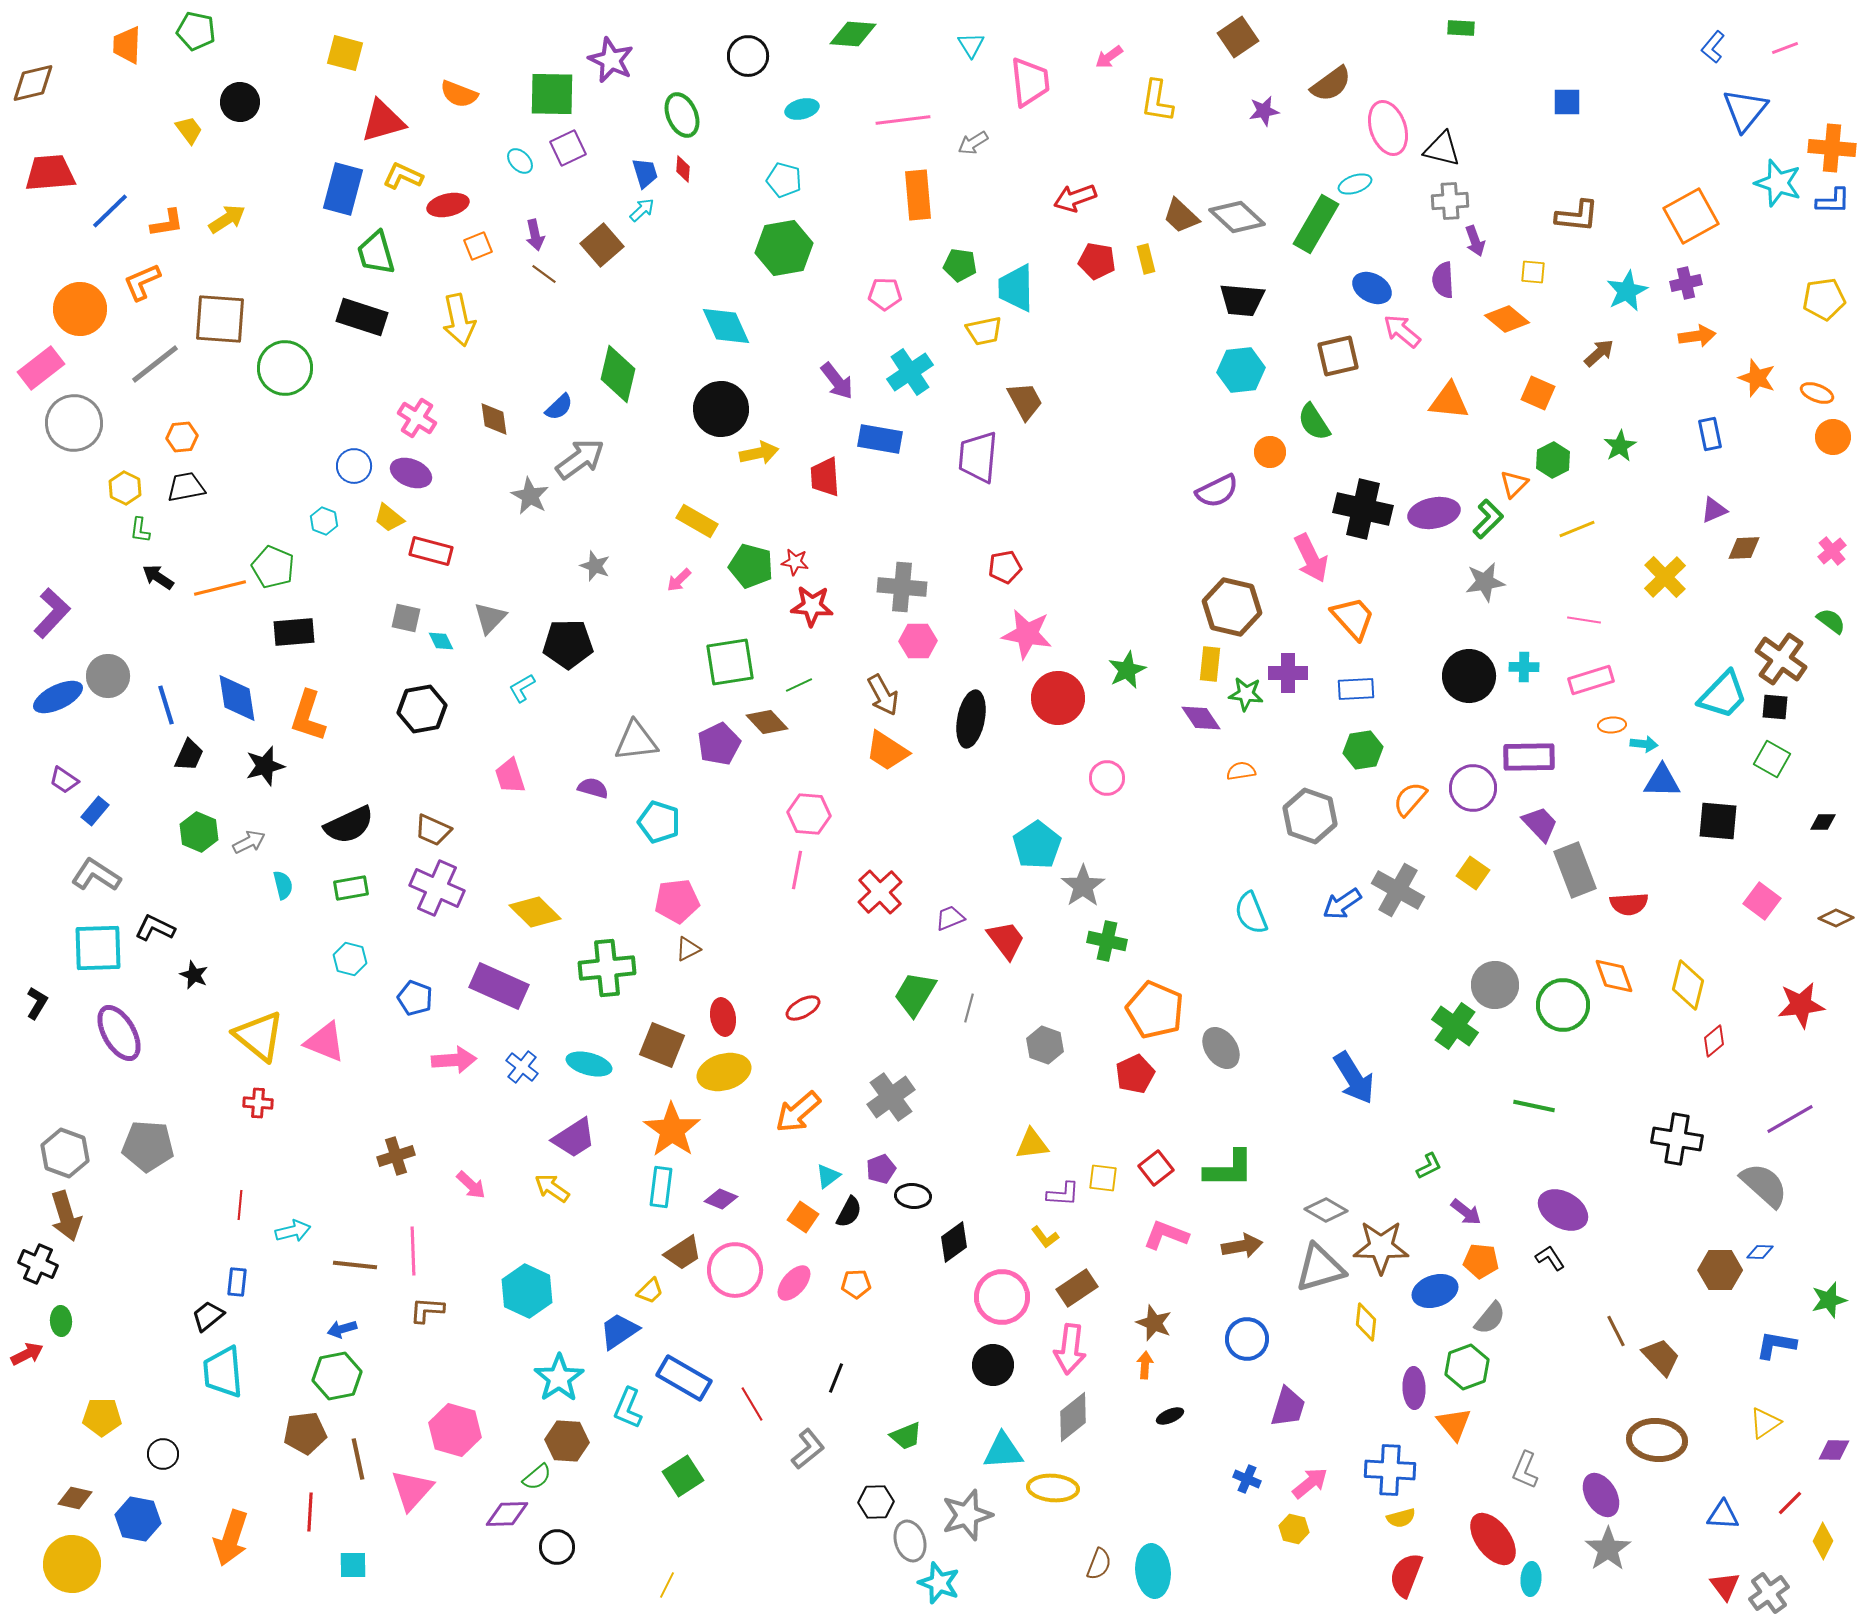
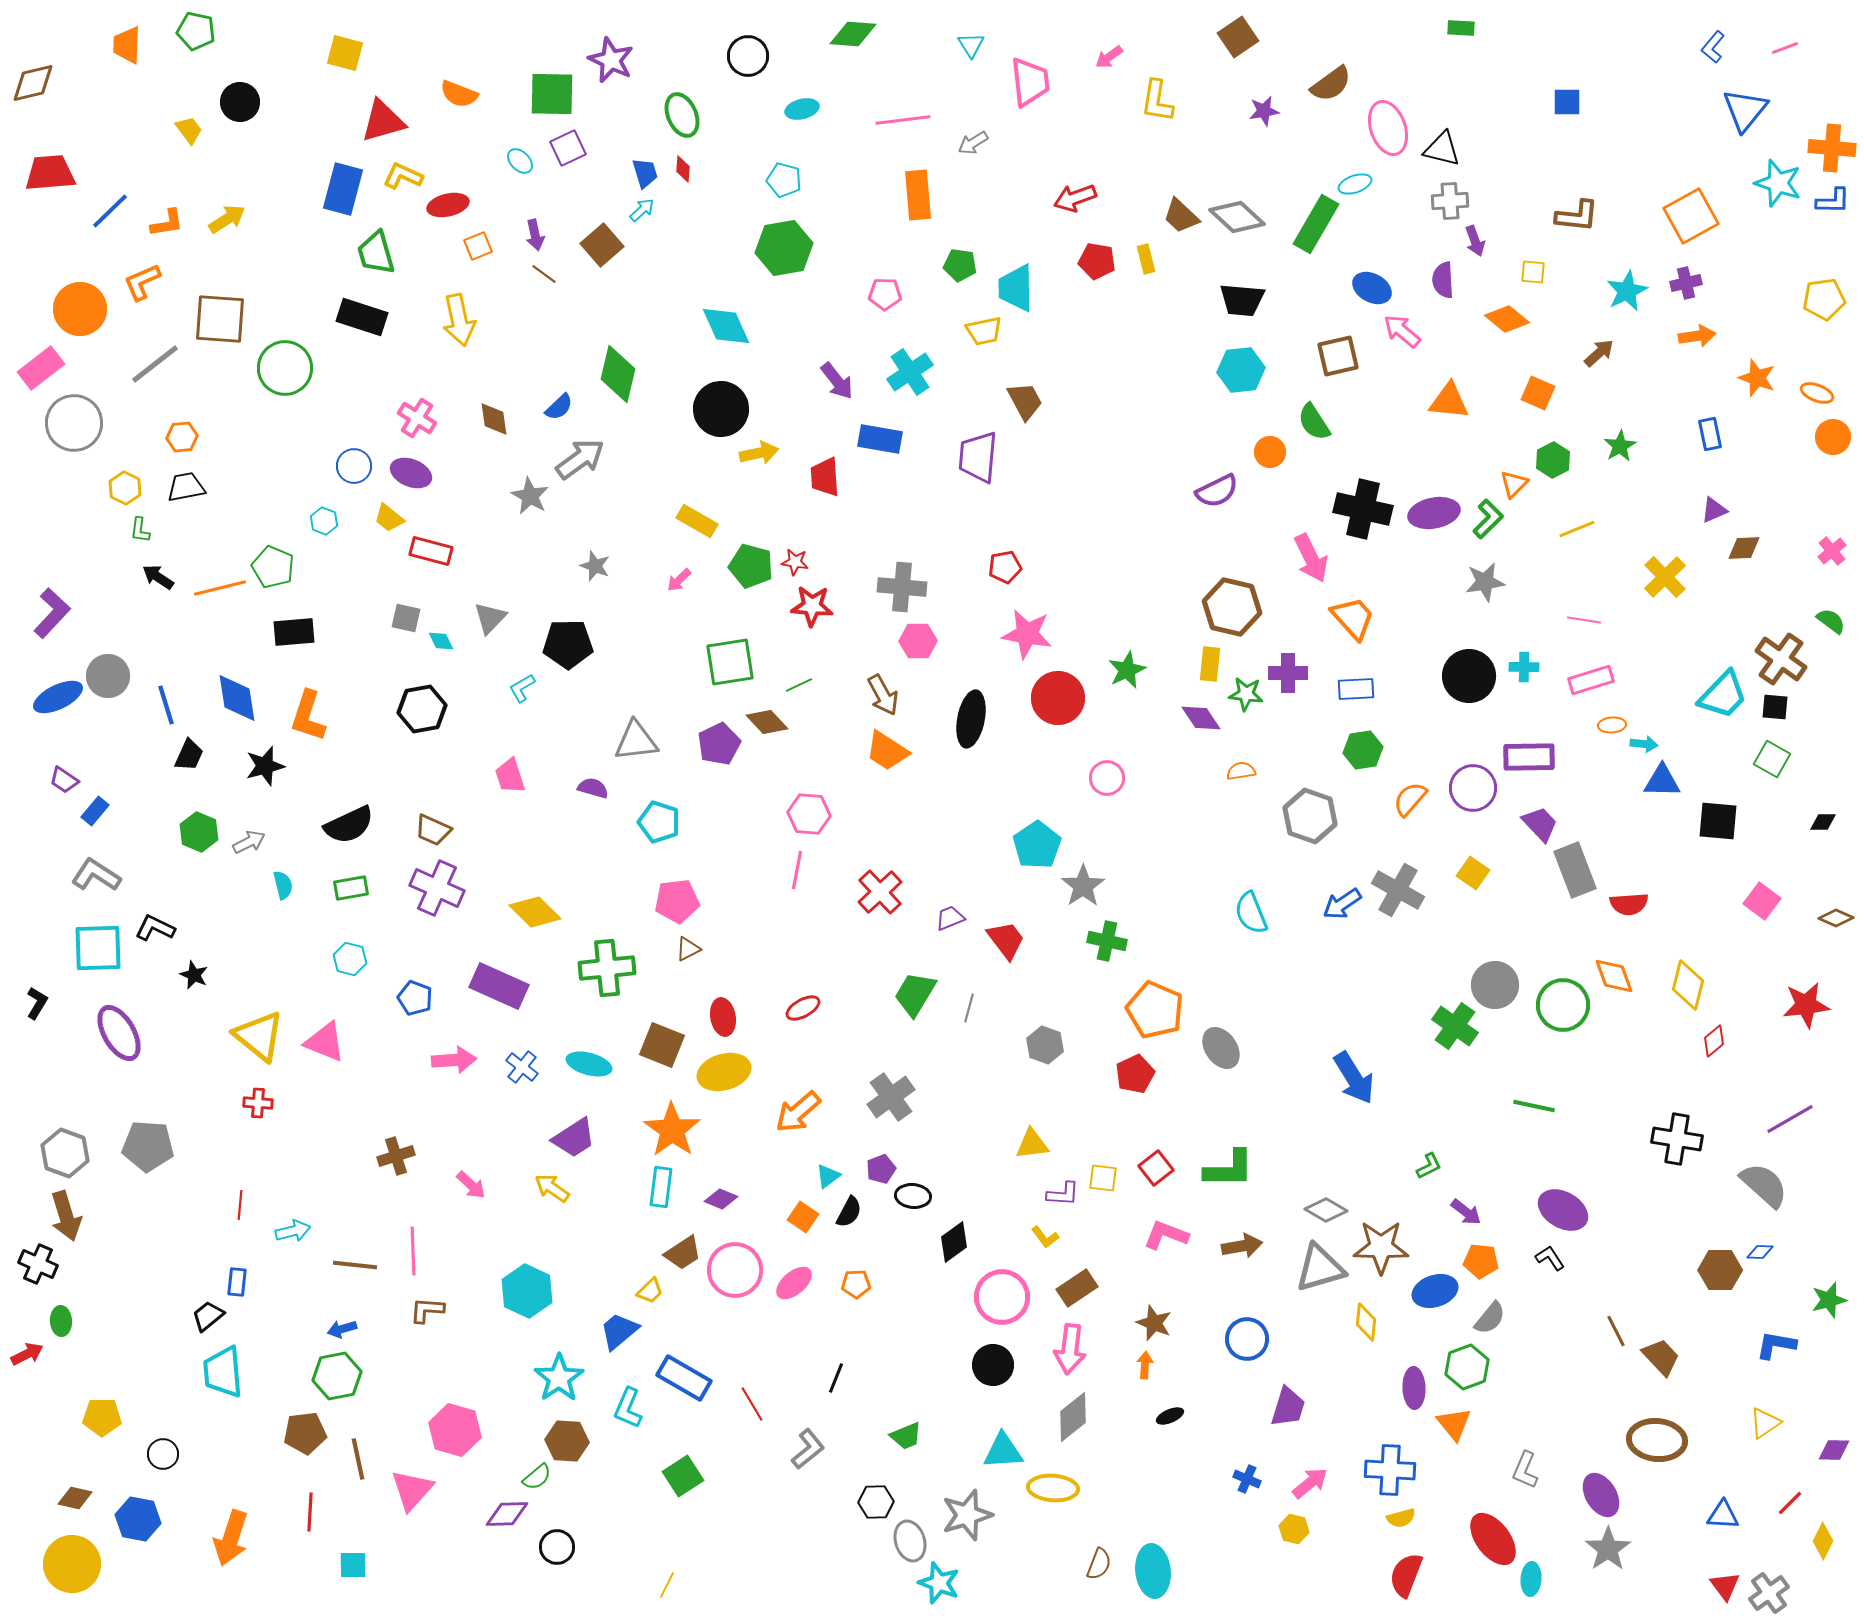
red star at (1801, 1005): moved 5 px right
pink ellipse at (794, 1283): rotated 9 degrees clockwise
blue trapezoid at (619, 1331): rotated 6 degrees counterclockwise
